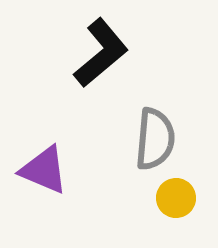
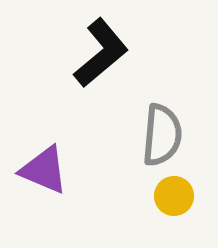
gray semicircle: moved 7 px right, 4 px up
yellow circle: moved 2 px left, 2 px up
